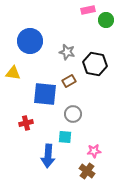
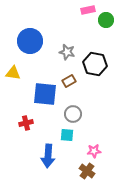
cyan square: moved 2 px right, 2 px up
